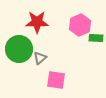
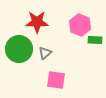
pink hexagon: rotated 15 degrees counterclockwise
green rectangle: moved 1 px left, 2 px down
gray triangle: moved 5 px right, 5 px up
